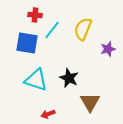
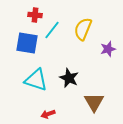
brown triangle: moved 4 px right
